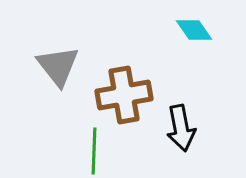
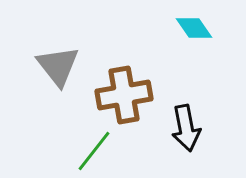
cyan diamond: moved 2 px up
black arrow: moved 5 px right
green line: rotated 36 degrees clockwise
